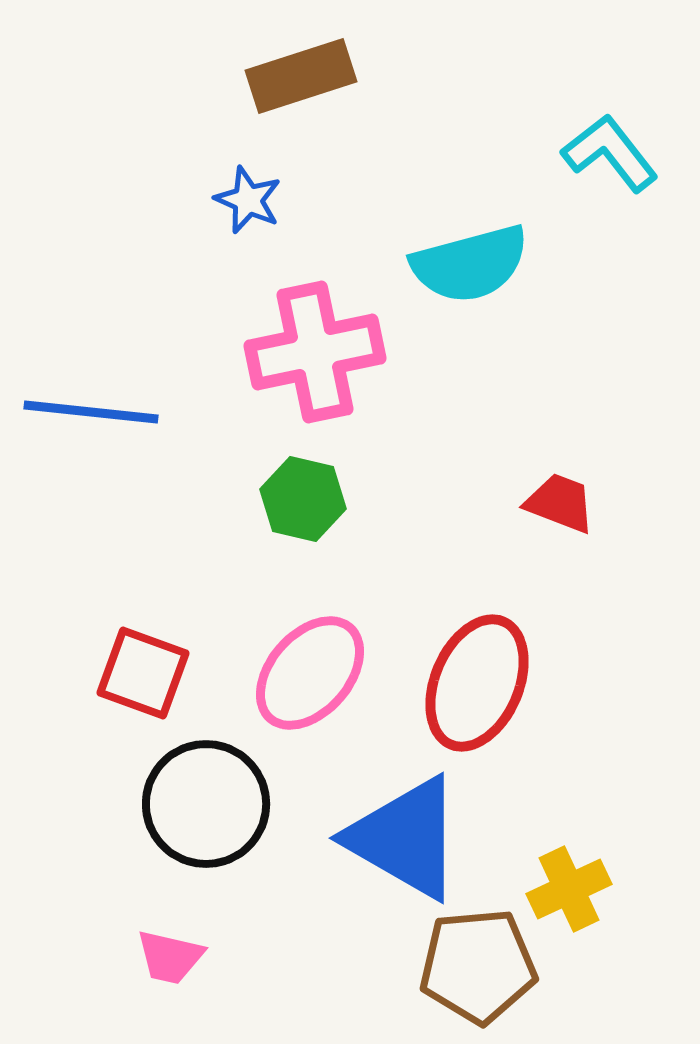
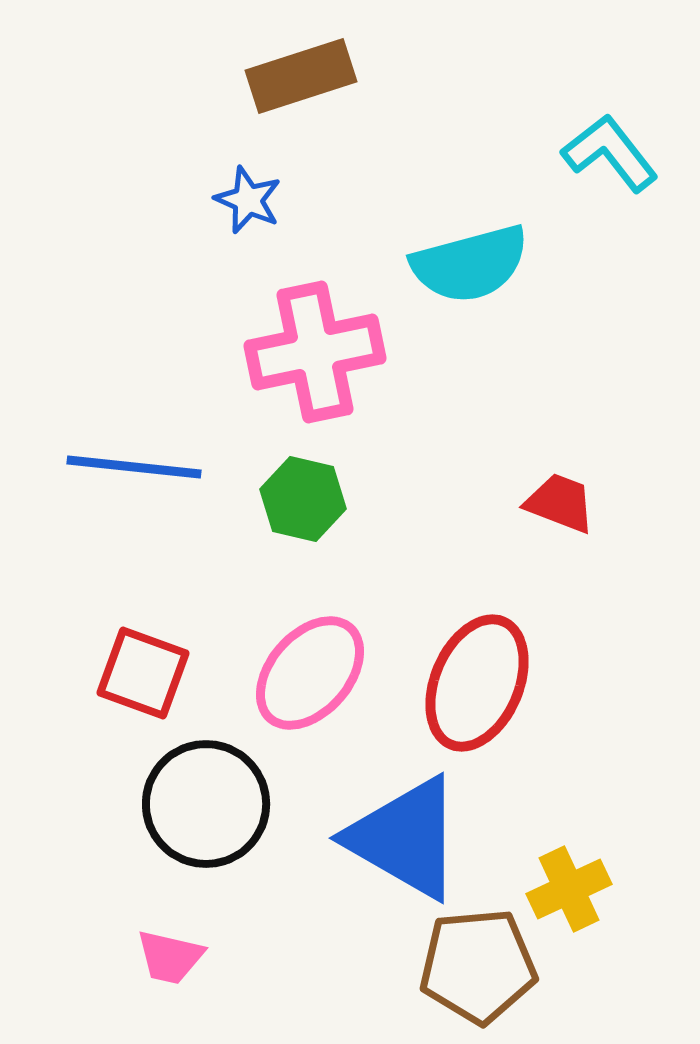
blue line: moved 43 px right, 55 px down
